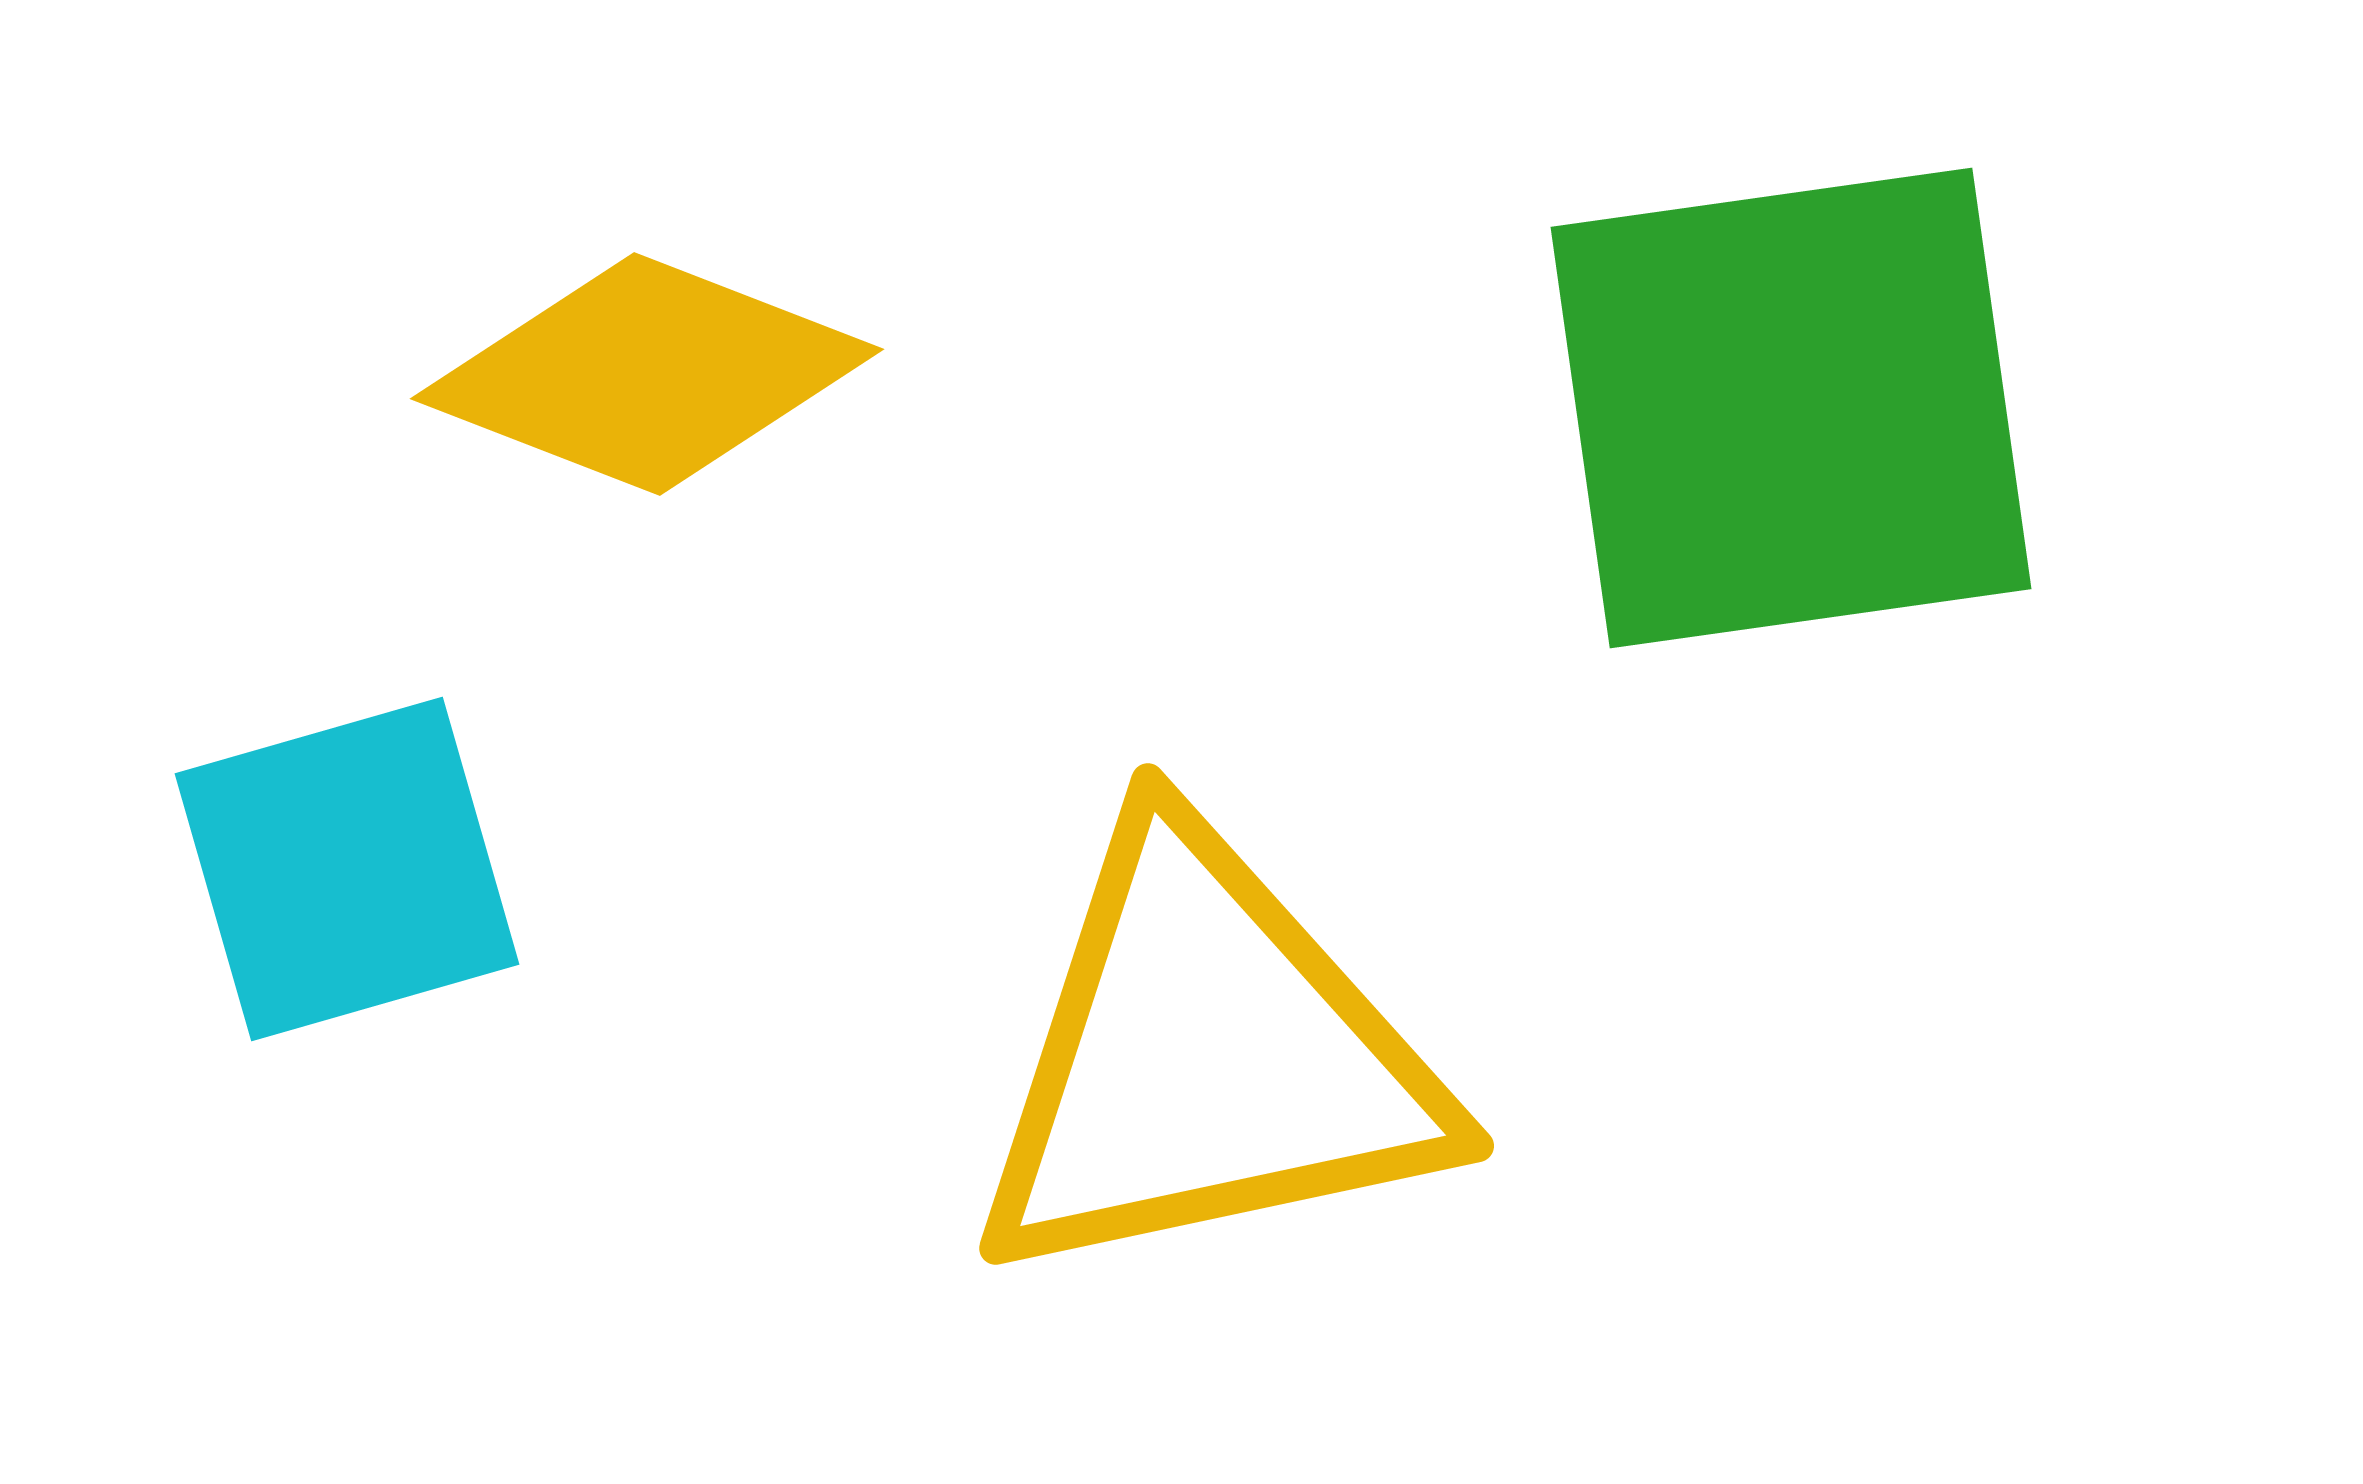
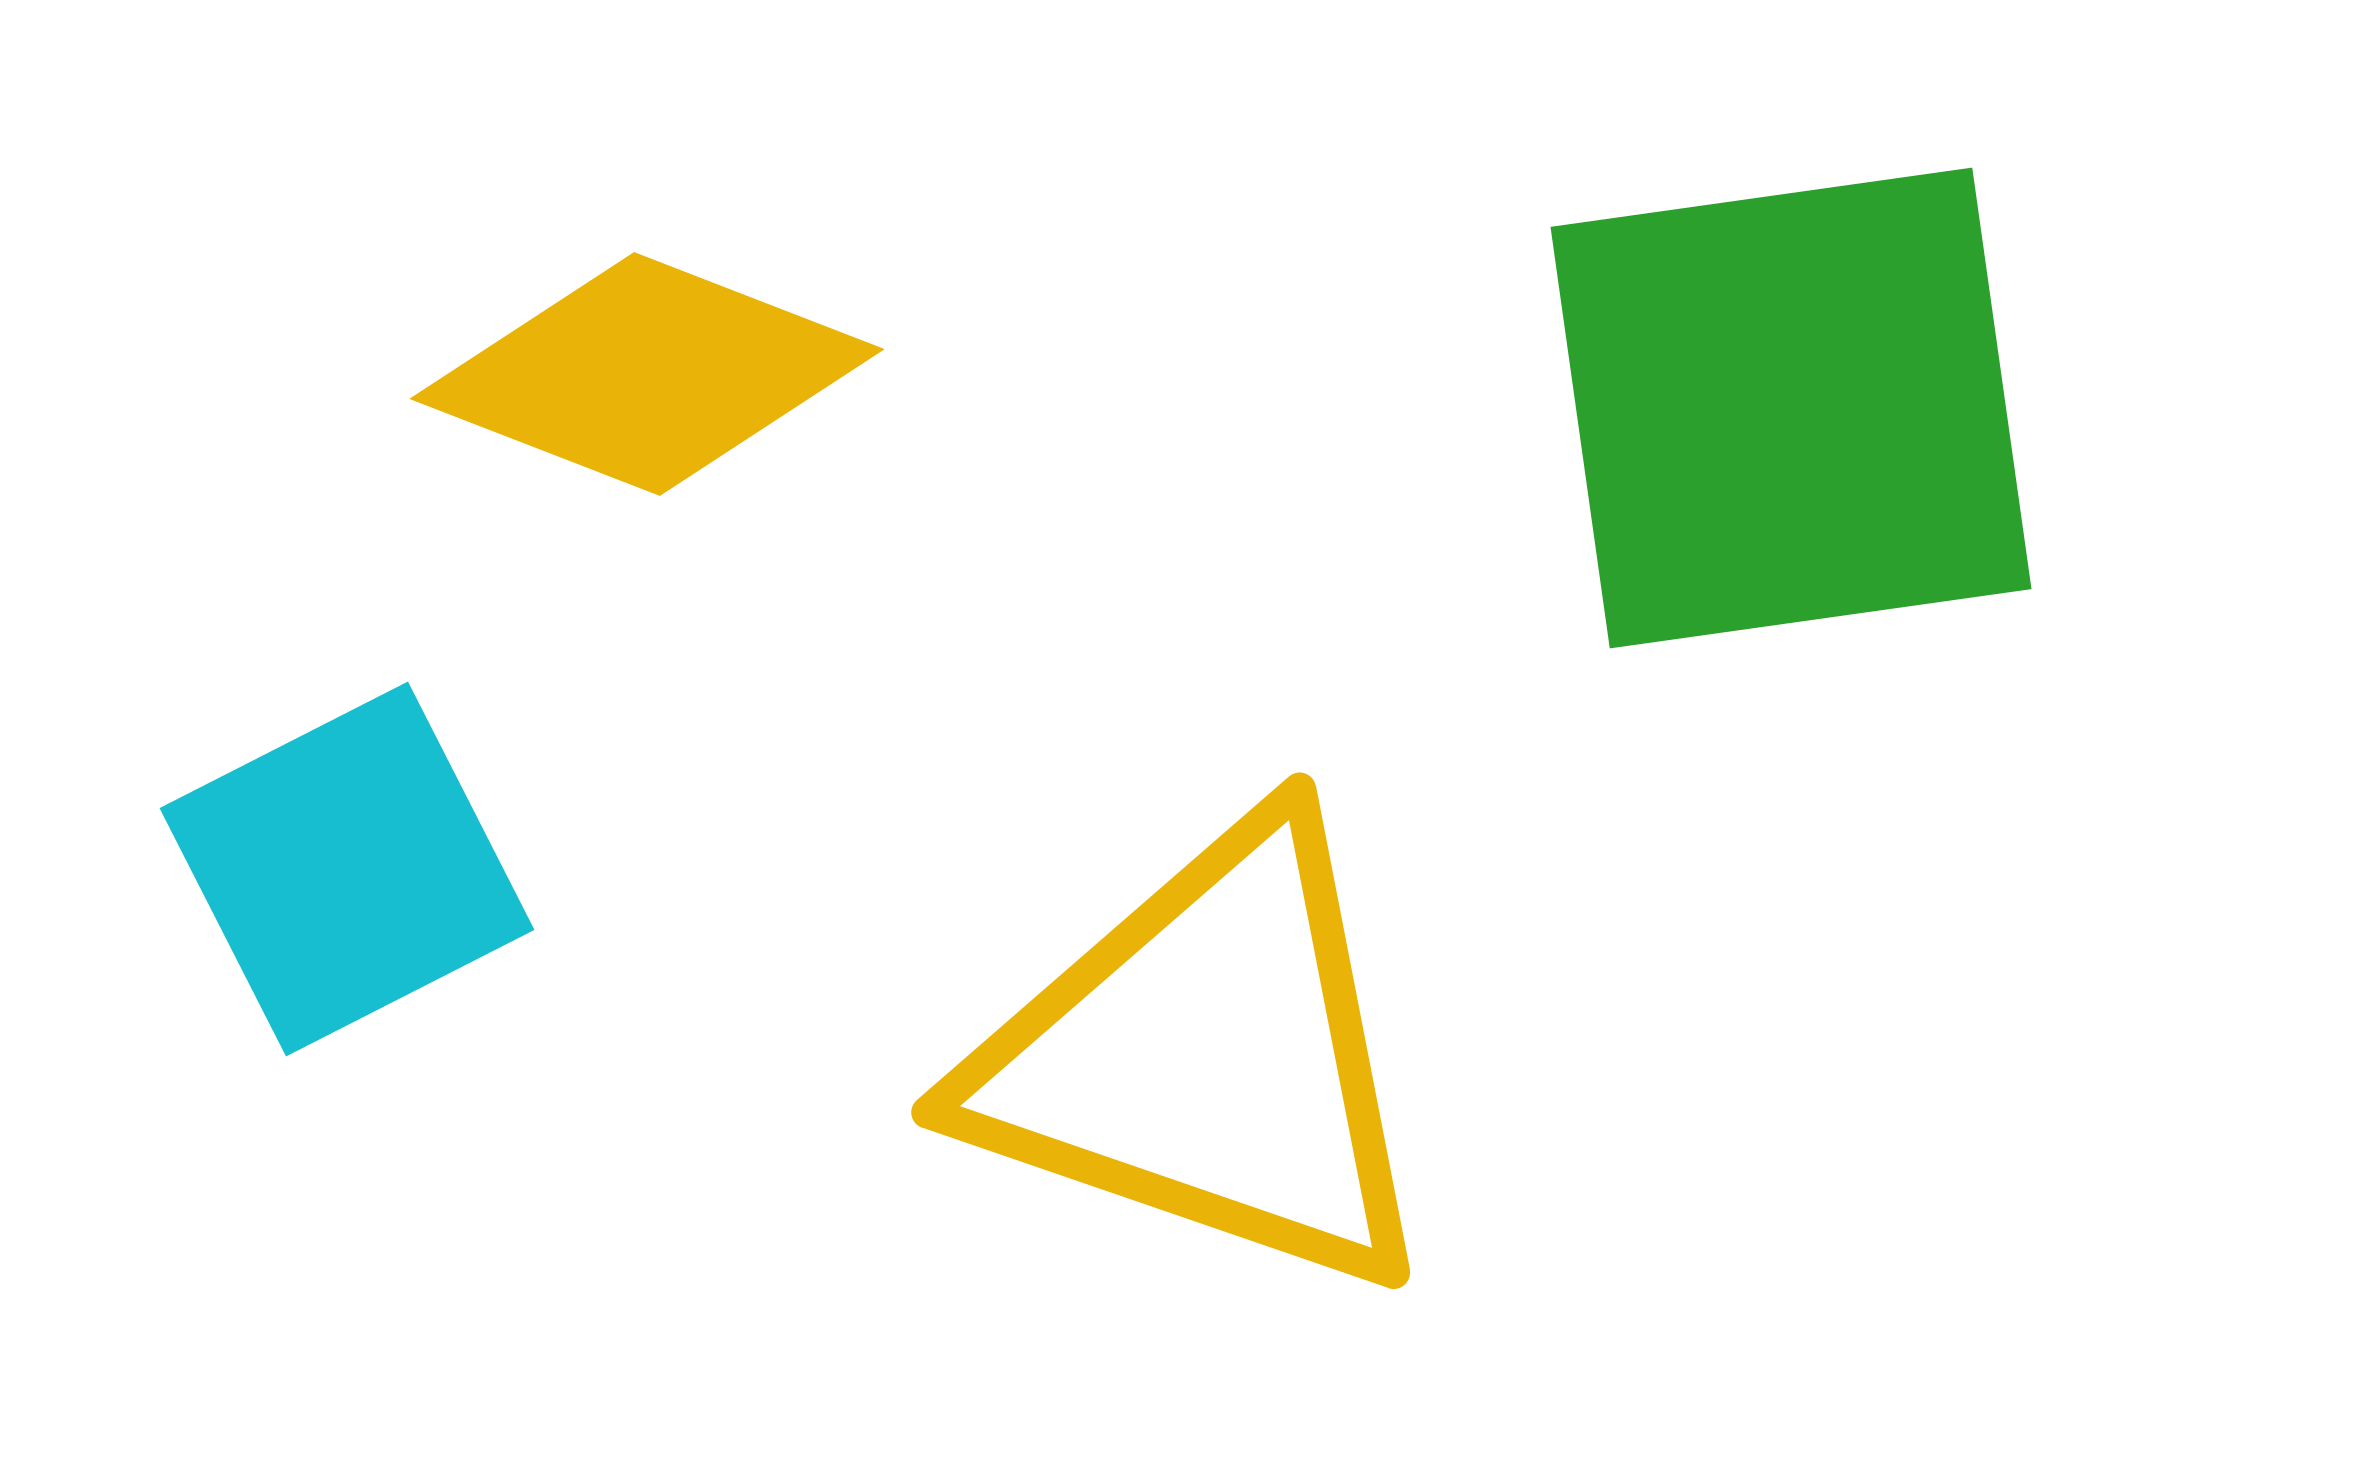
cyan square: rotated 11 degrees counterclockwise
yellow triangle: rotated 31 degrees clockwise
